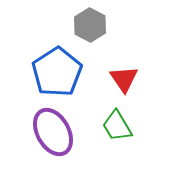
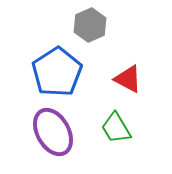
gray hexagon: rotated 8 degrees clockwise
red triangle: moved 4 px right; rotated 28 degrees counterclockwise
green trapezoid: moved 1 px left, 2 px down
